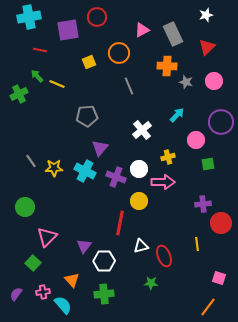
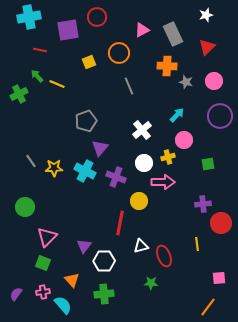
gray pentagon at (87, 116): moved 1 px left, 5 px down; rotated 15 degrees counterclockwise
purple circle at (221, 122): moved 1 px left, 6 px up
pink circle at (196, 140): moved 12 px left
white circle at (139, 169): moved 5 px right, 6 px up
green square at (33, 263): moved 10 px right; rotated 21 degrees counterclockwise
pink square at (219, 278): rotated 24 degrees counterclockwise
